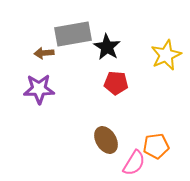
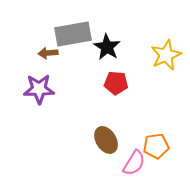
brown arrow: moved 4 px right
